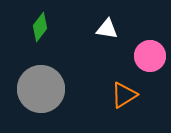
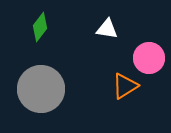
pink circle: moved 1 px left, 2 px down
orange triangle: moved 1 px right, 9 px up
